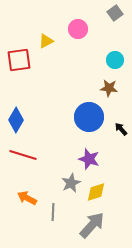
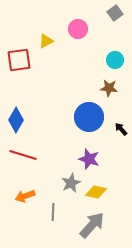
yellow diamond: rotated 30 degrees clockwise
orange arrow: moved 2 px left, 2 px up; rotated 48 degrees counterclockwise
